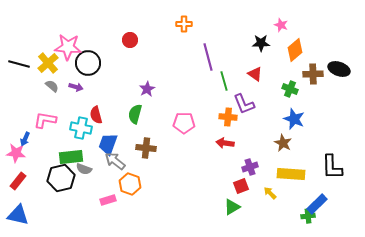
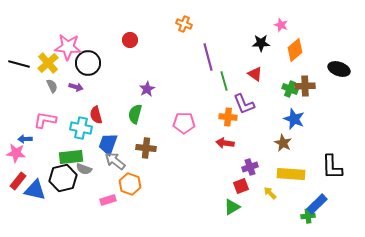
orange cross at (184, 24): rotated 21 degrees clockwise
brown cross at (313, 74): moved 8 px left, 12 px down
gray semicircle at (52, 86): rotated 24 degrees clockwise
blue arrow at (25, 139): rotated 64 degrees clockwise
black hexagon at (61, 178): moved 2 px right
blue triangle at (18, 215): moved 17 px right, 25 px up
